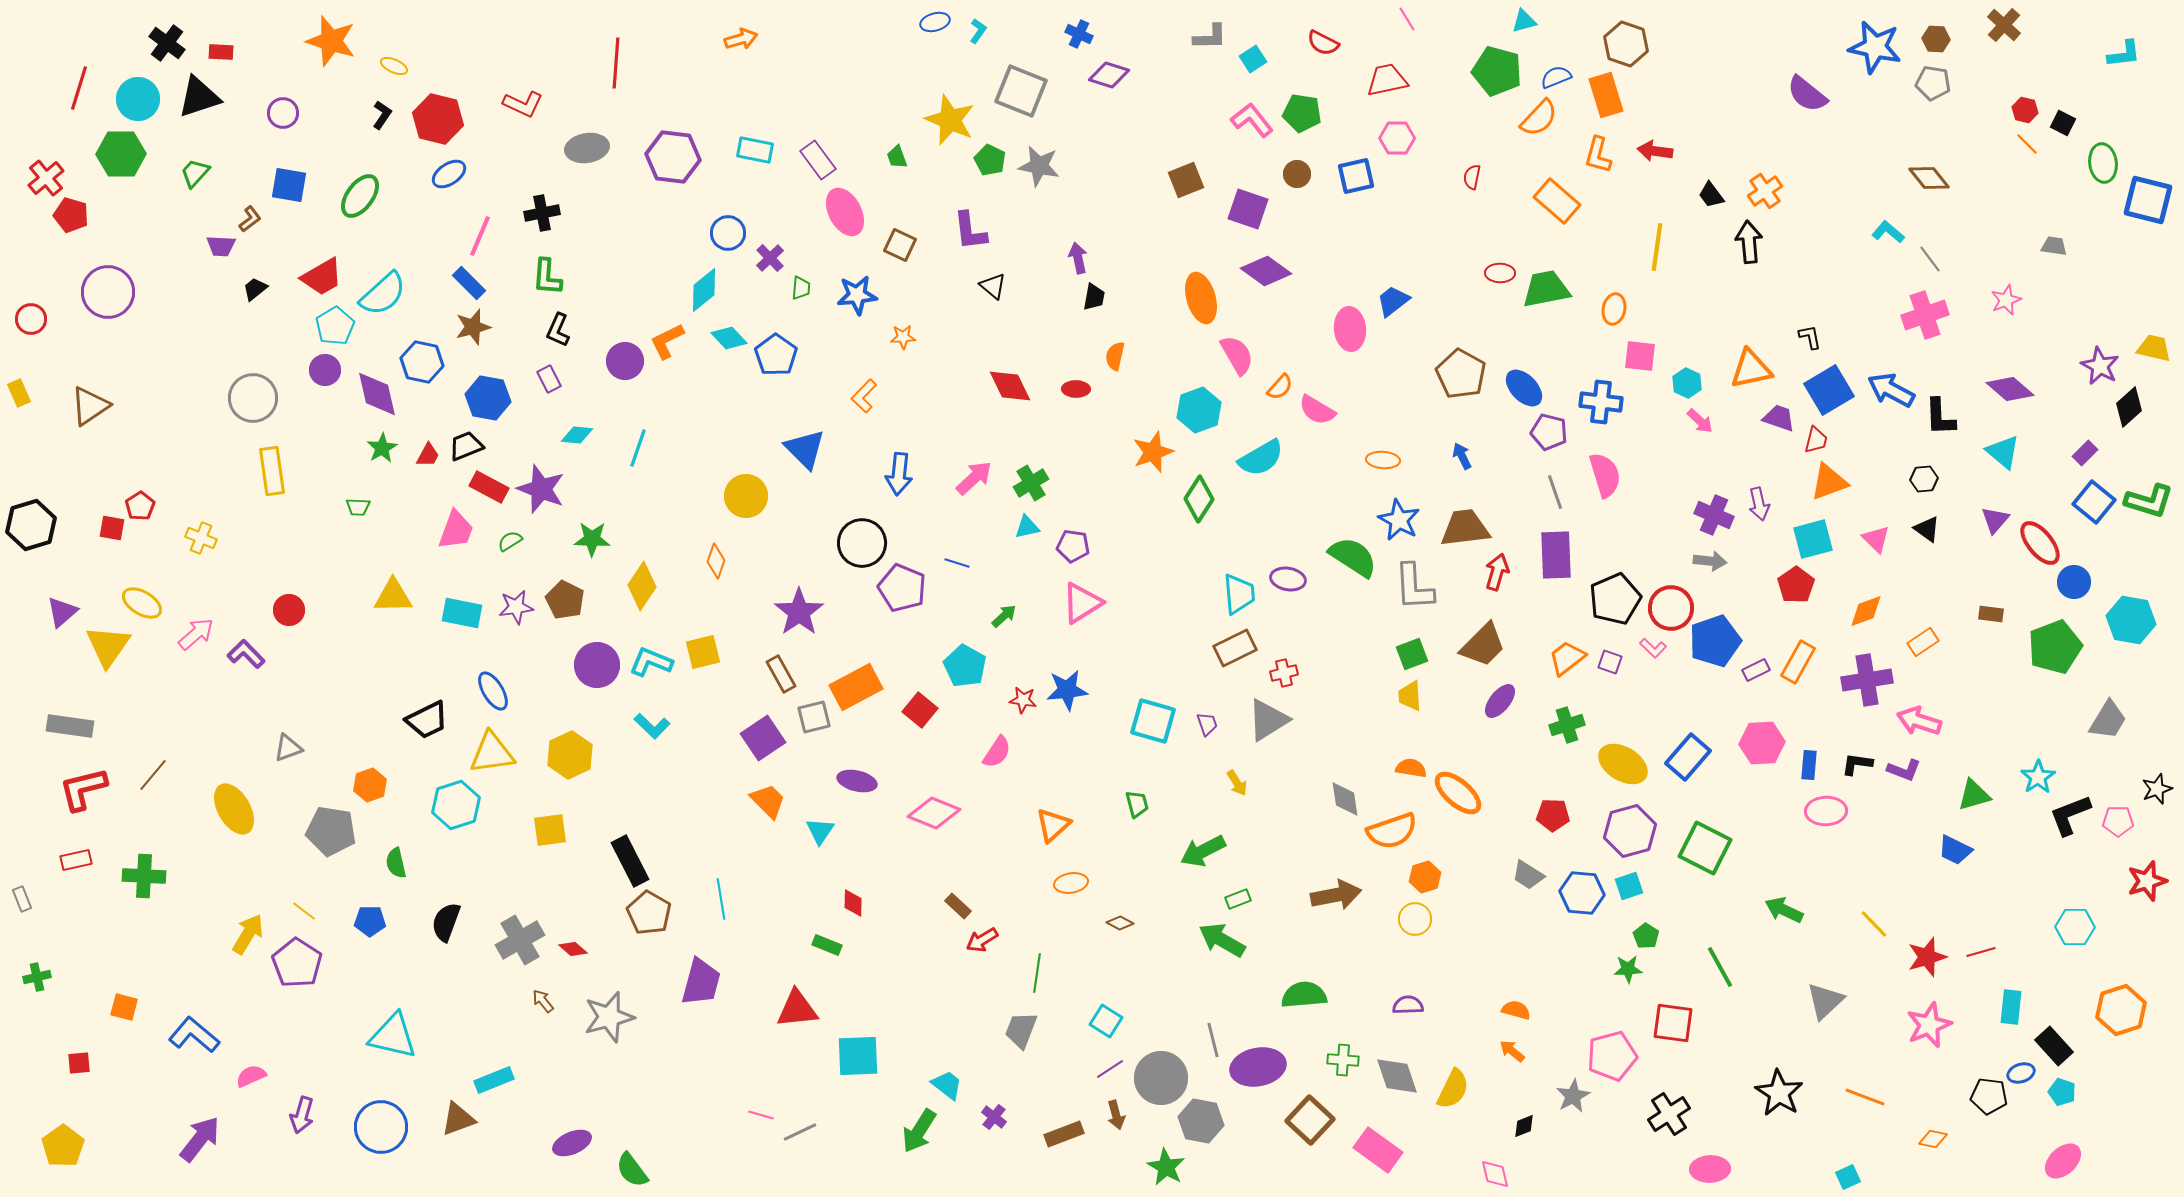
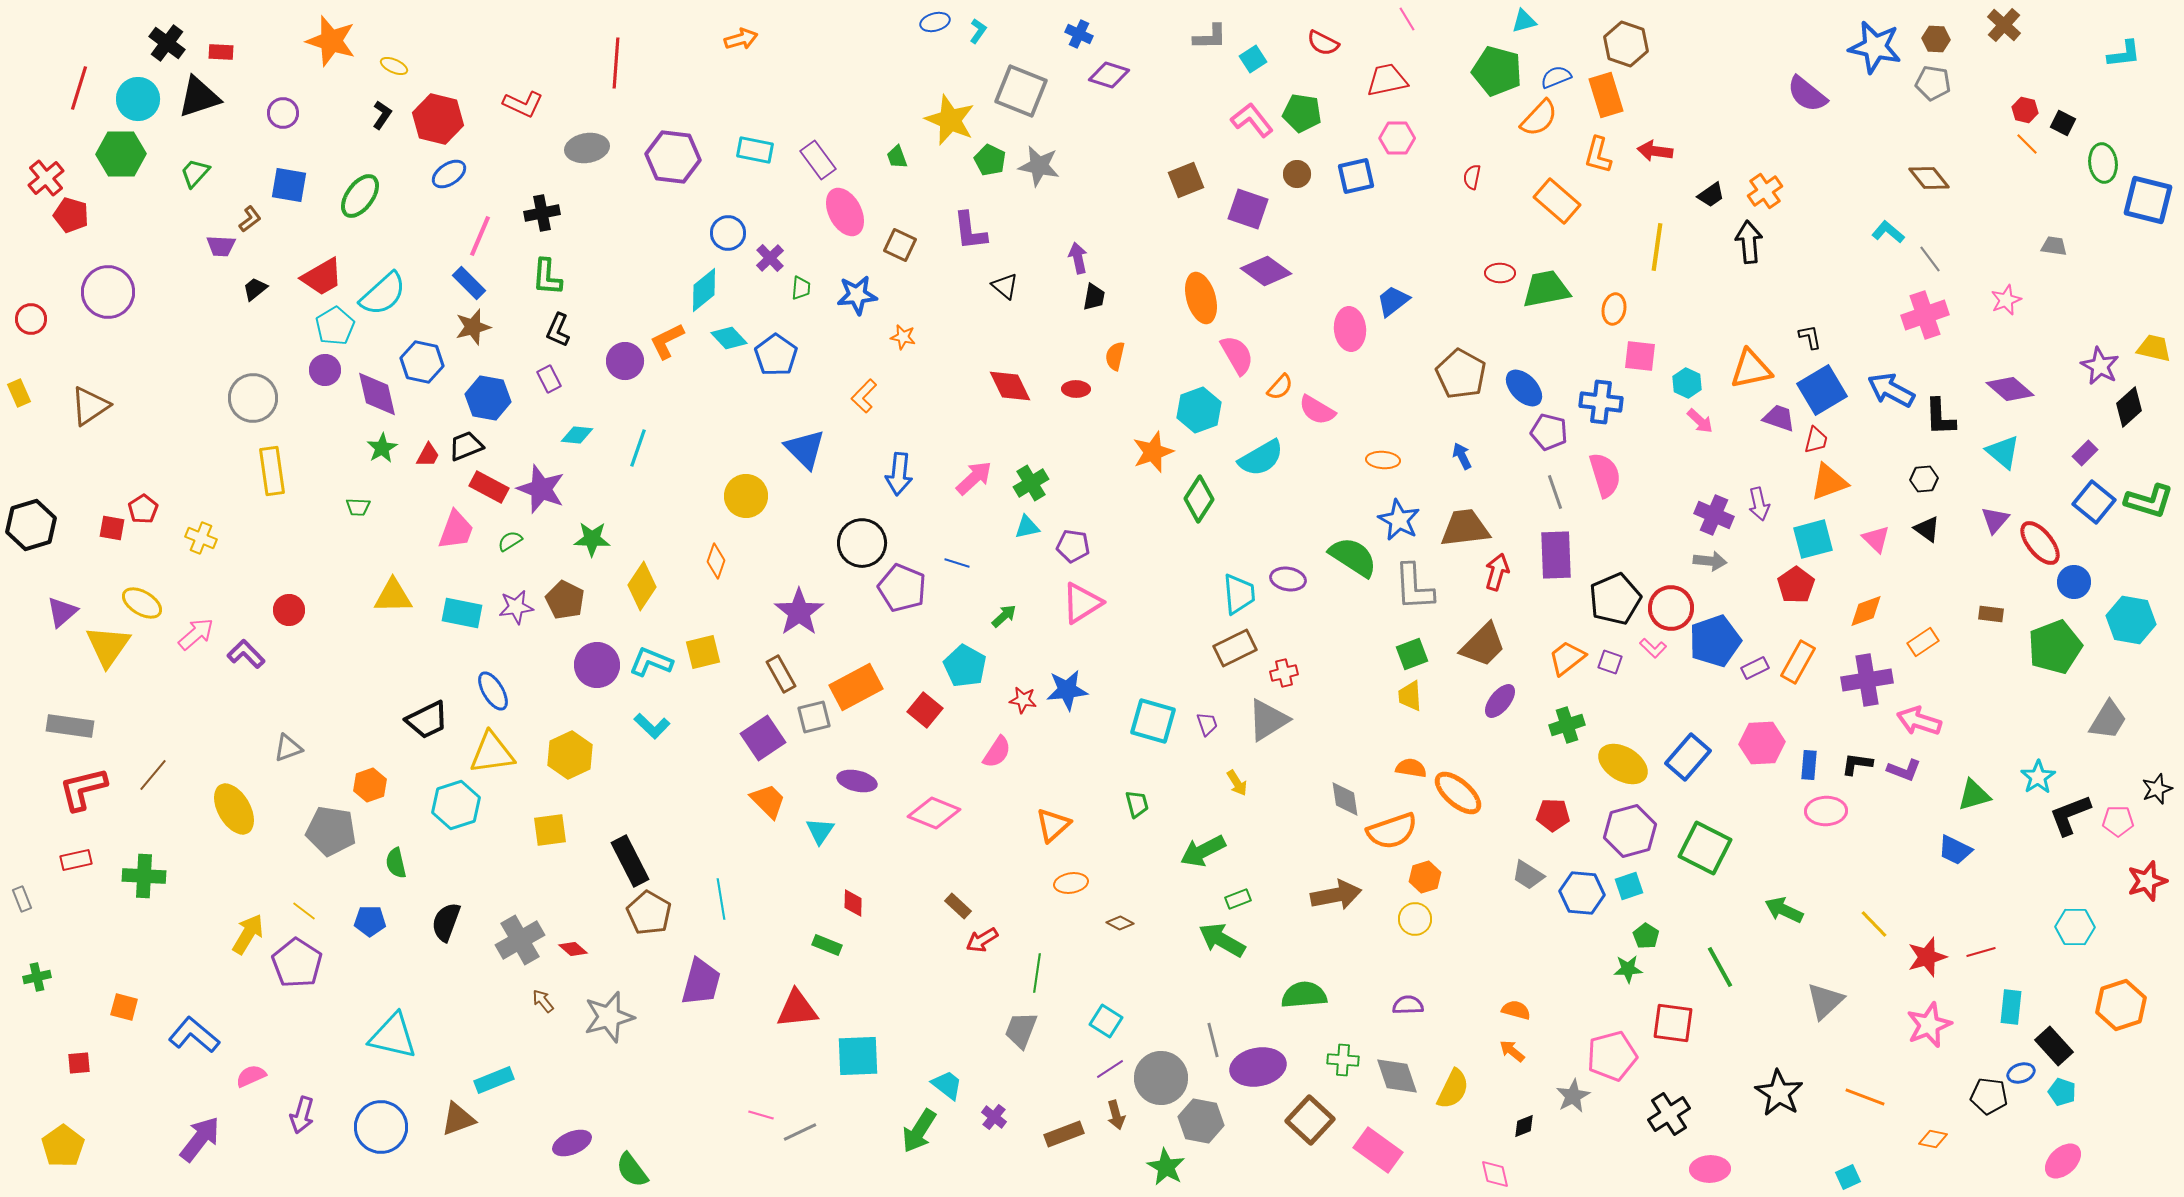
black trapezoid at (1711, 195): rotated 88 degrees counterclockwise
black triangle at (993, 286): moved 12 px right
orange star at (903, 337): rotated 15 degrees clockwise
blue square at (1829, 390): moved 7 px left
red pentagon at (140, 506): moved 3 px right, 3 px down
purple rectangle at (1756, 670): moved 1 px left, 2 px up
red square at (920, 710): moved 5 px right
orange hexagon at (2121, 1010): moved 5 px up
